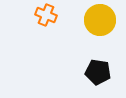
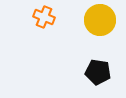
orange cross: moved 2 px left, 2 px down
